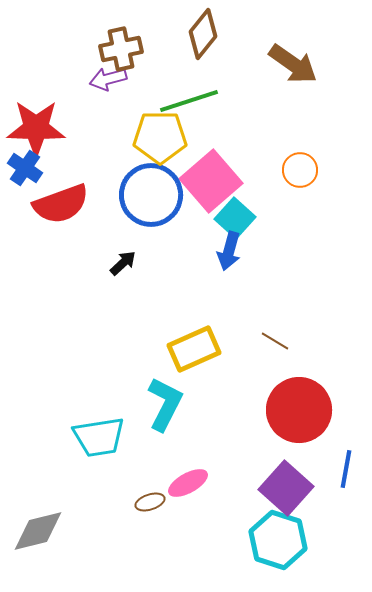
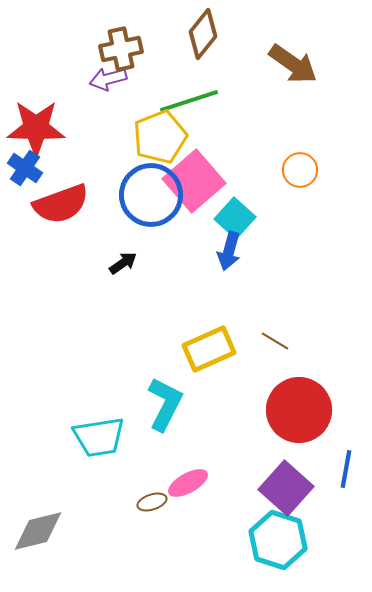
yellow pentagon: rotated 22 degrees counterclockwise
pink square: moved 17 px left
black arrow: rotated 8 degrees clockwise
yellow rectangle: moved 15 px right
brown ellipse: moved 2 px right
